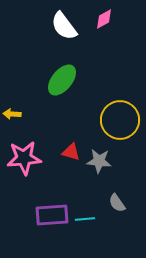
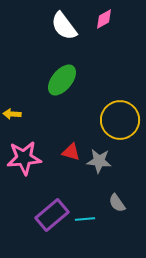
purple rectangle: rotated 36 degrees counterclockwise
